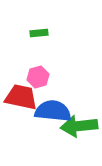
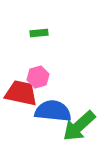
red trapezoid: moved 4 px up
green arrow: rotated 36 degrees counterclockwise
